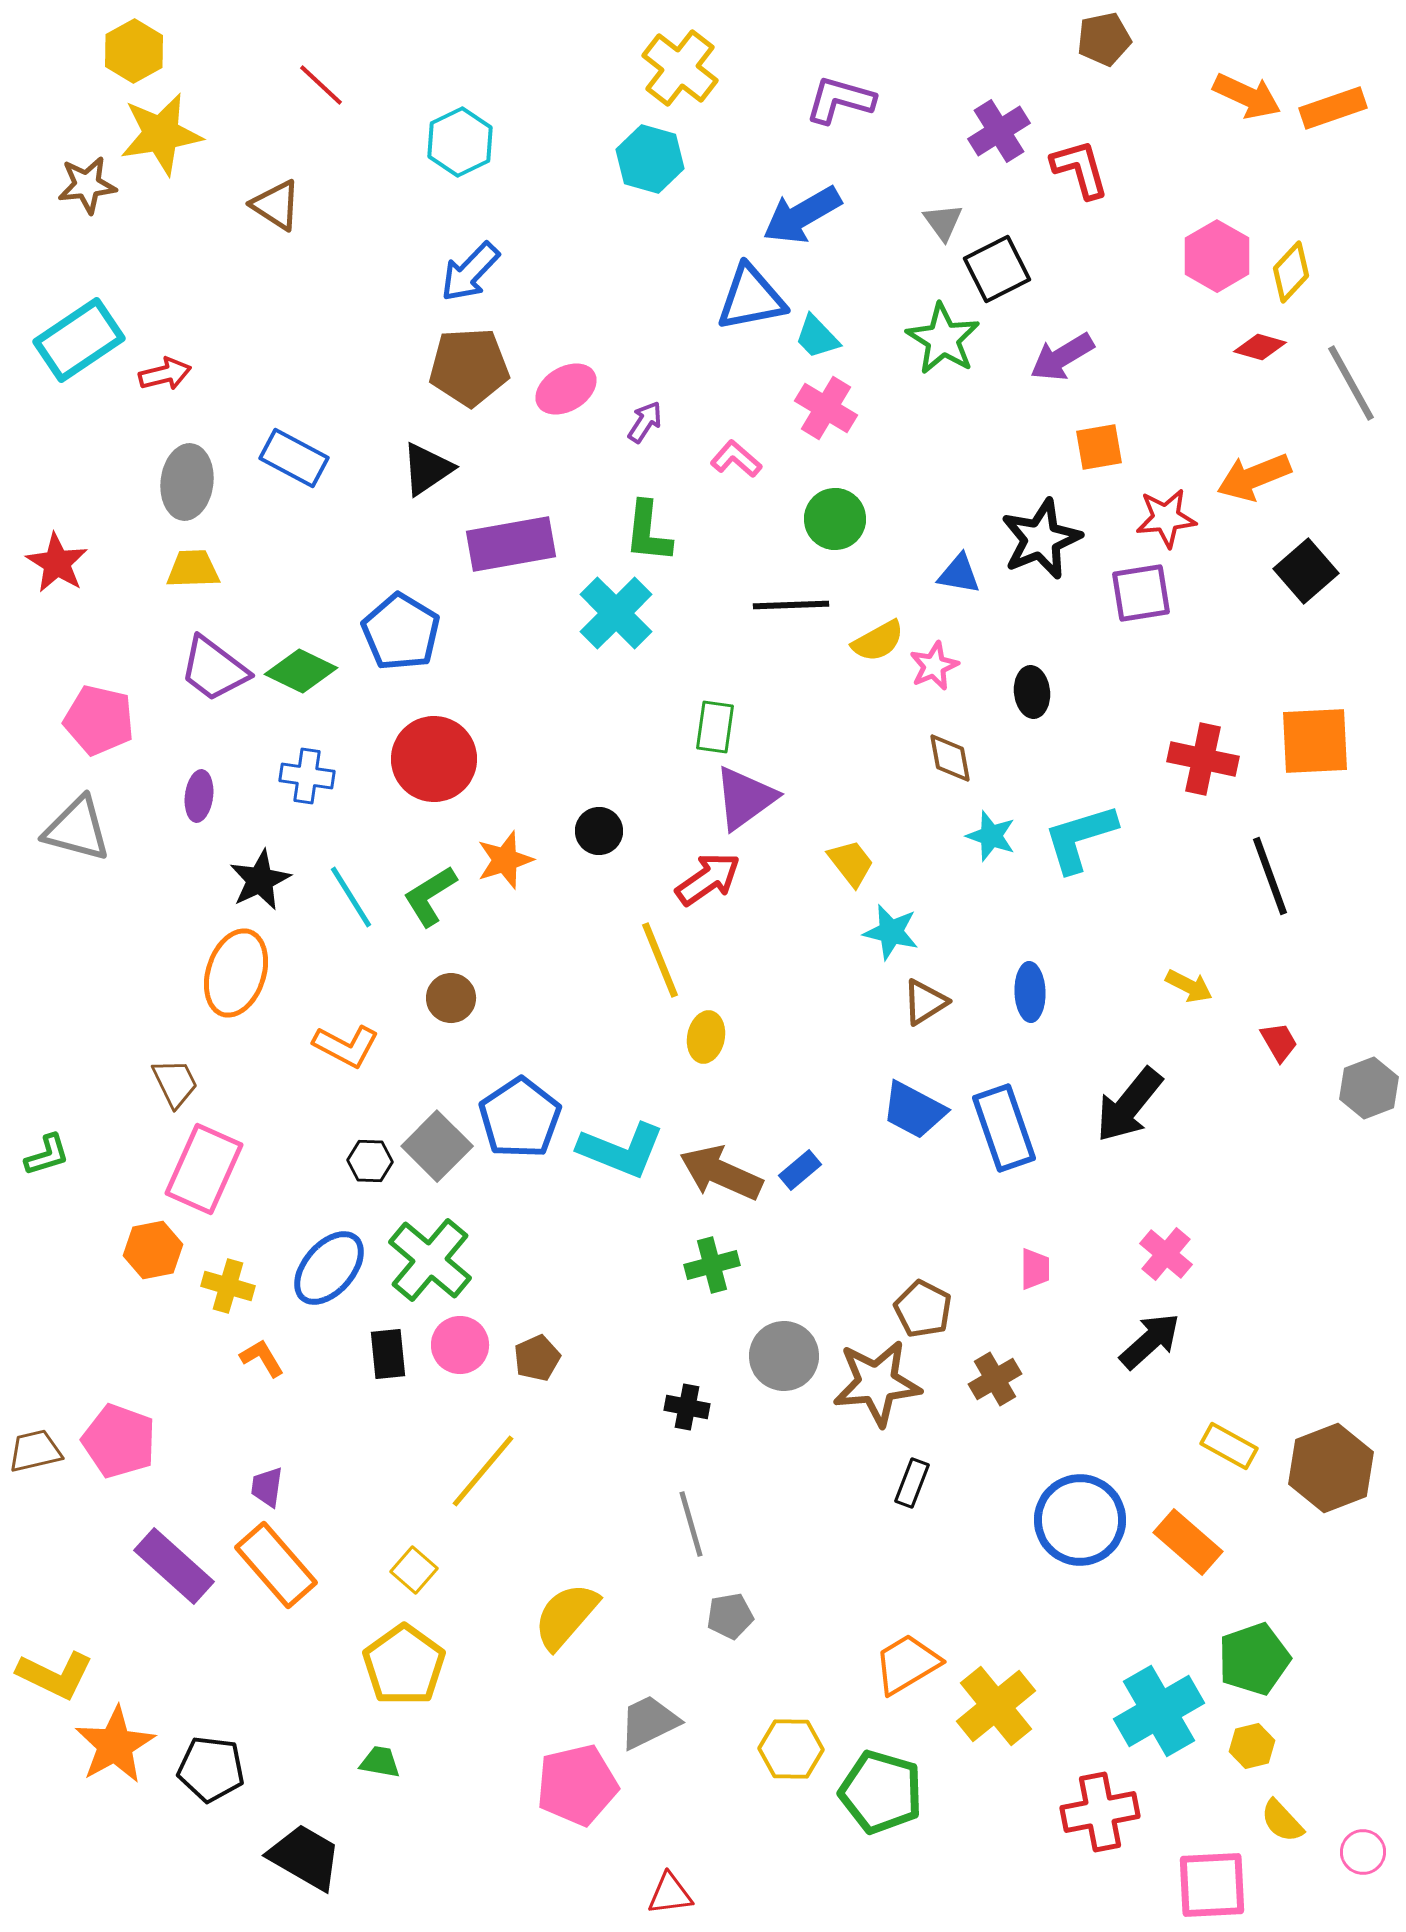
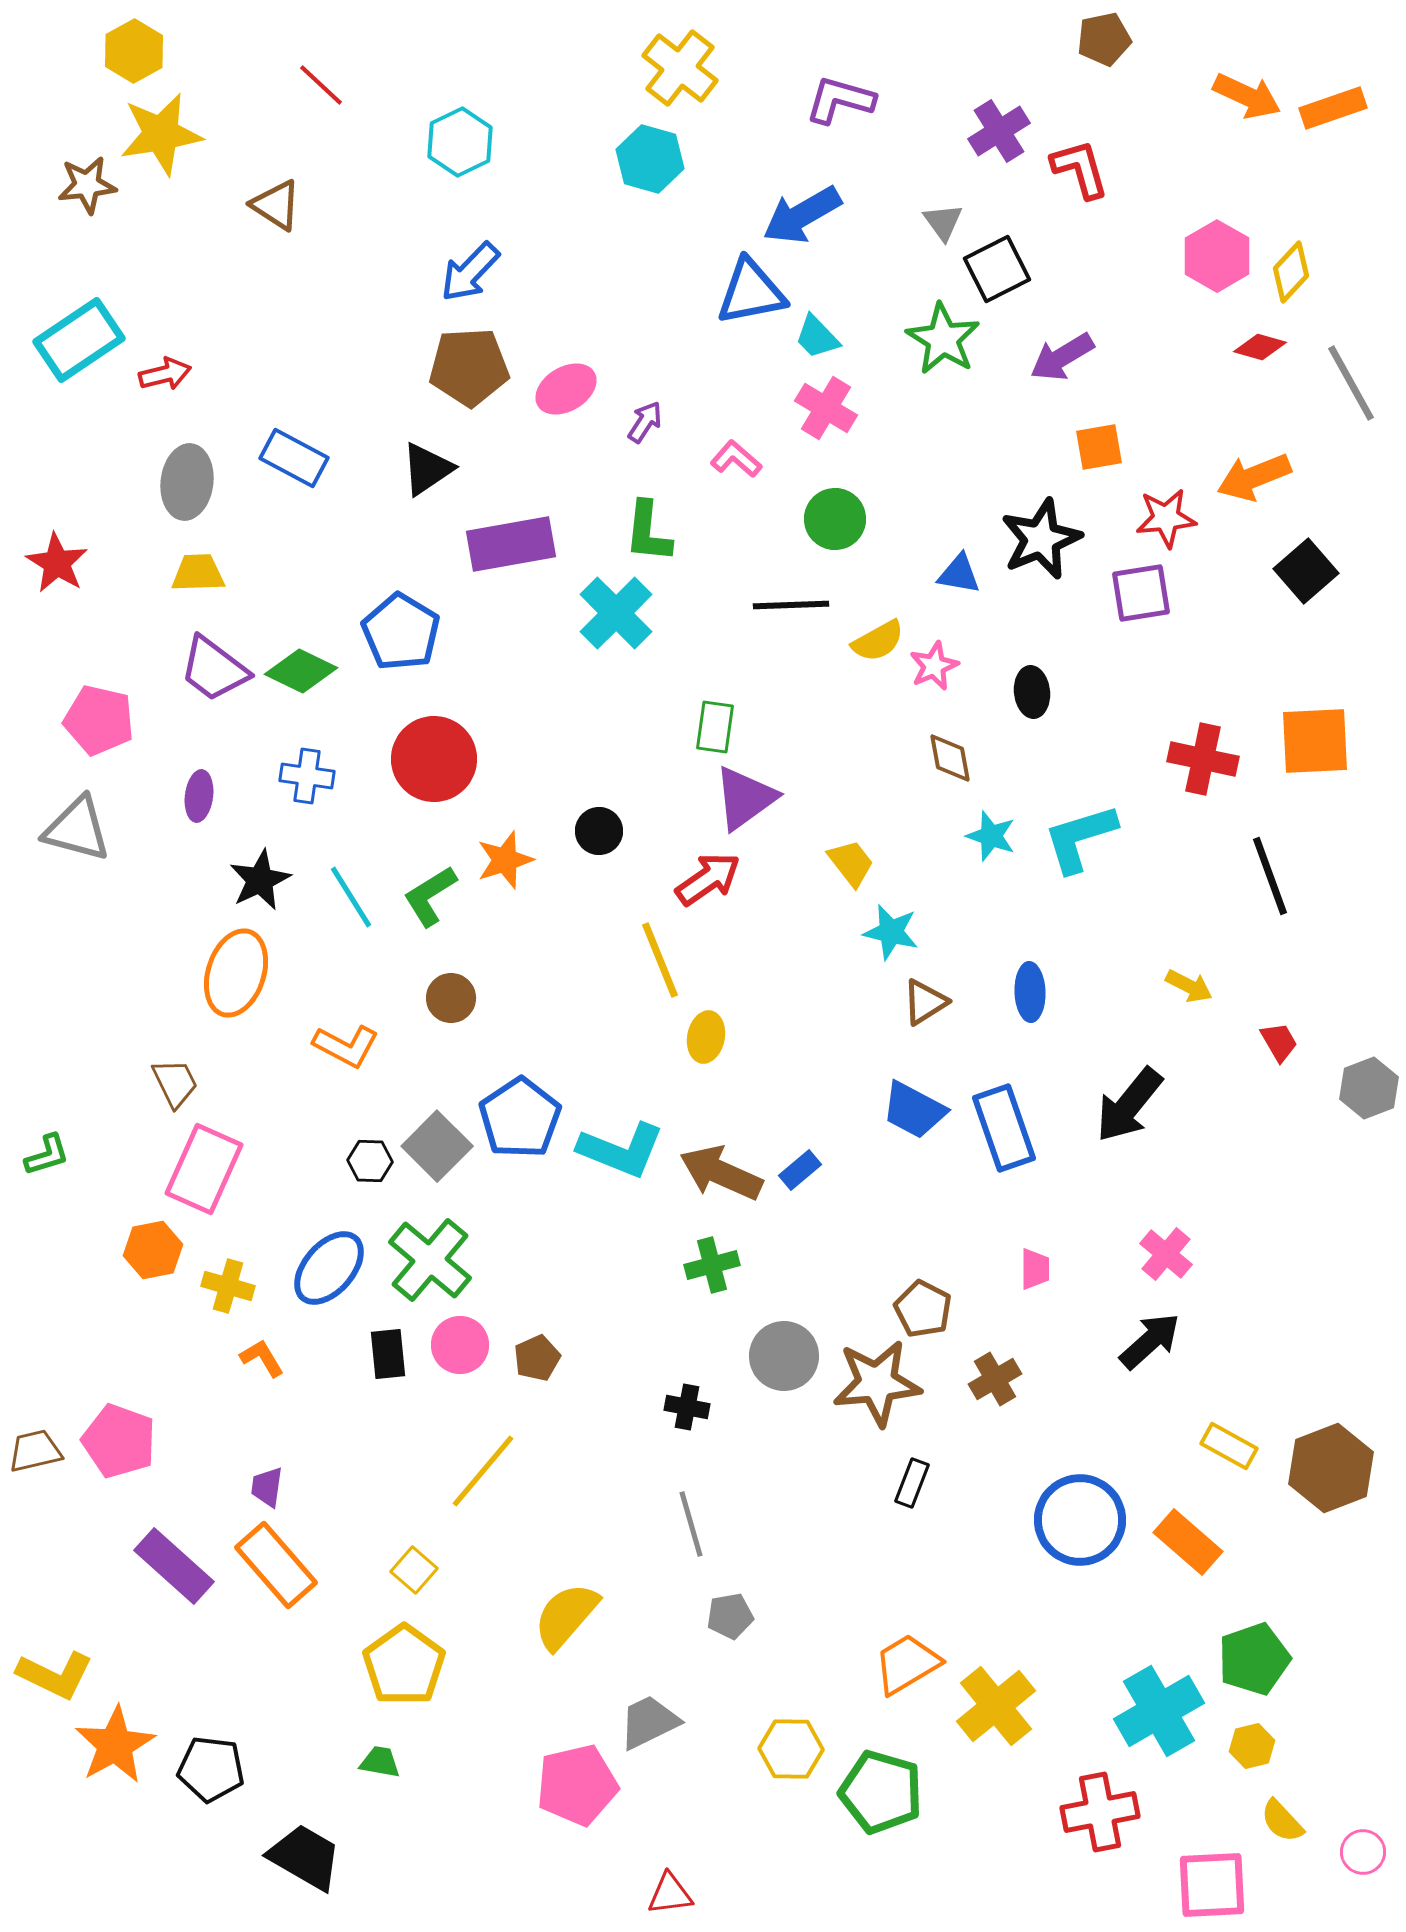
blue triangle at (751, 298): moved 6 px up
yellow trapezoid at (193, 569): moved 5 px right, 4 px down
